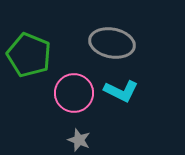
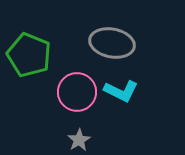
pink circle: moved 3 px right, 1 px up
gray star: rotated 20 degrees clockwise
